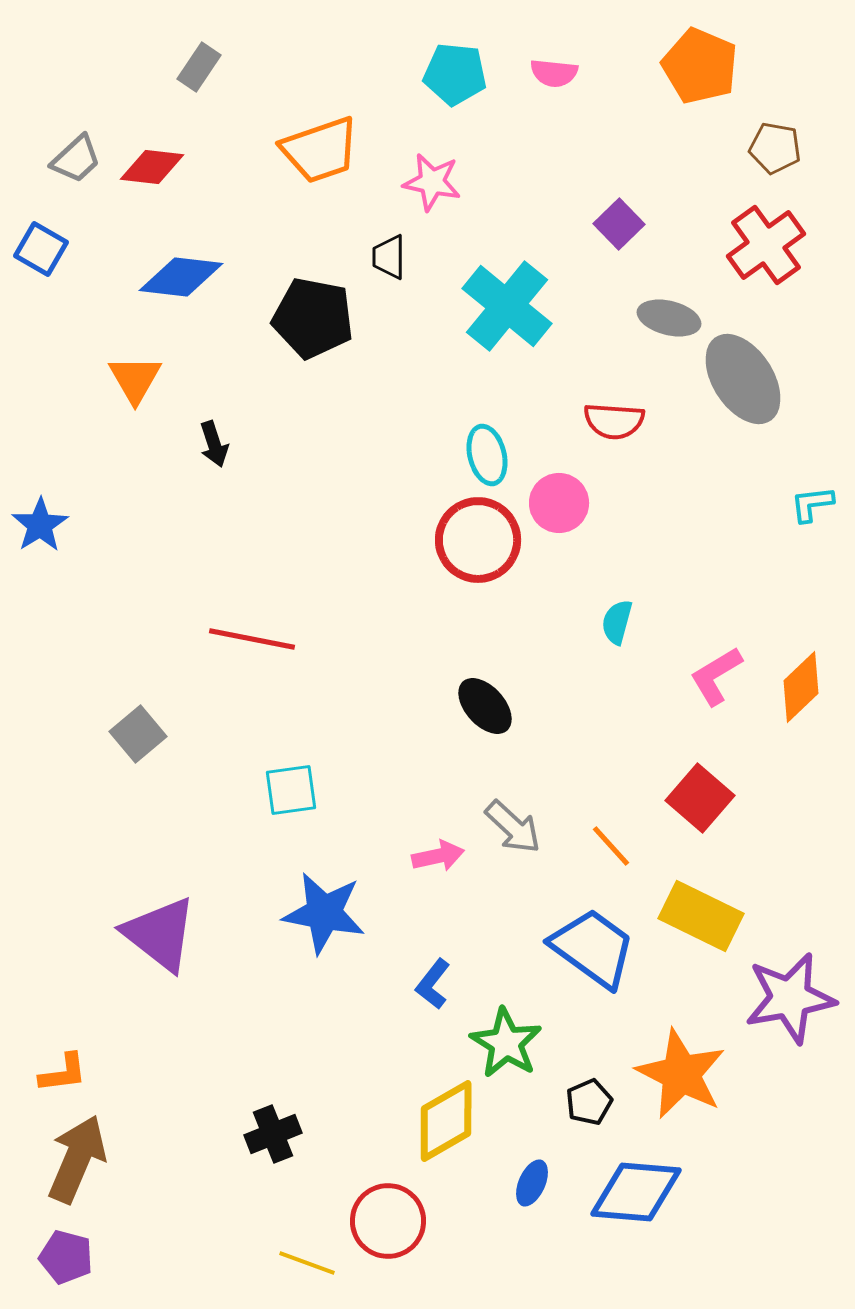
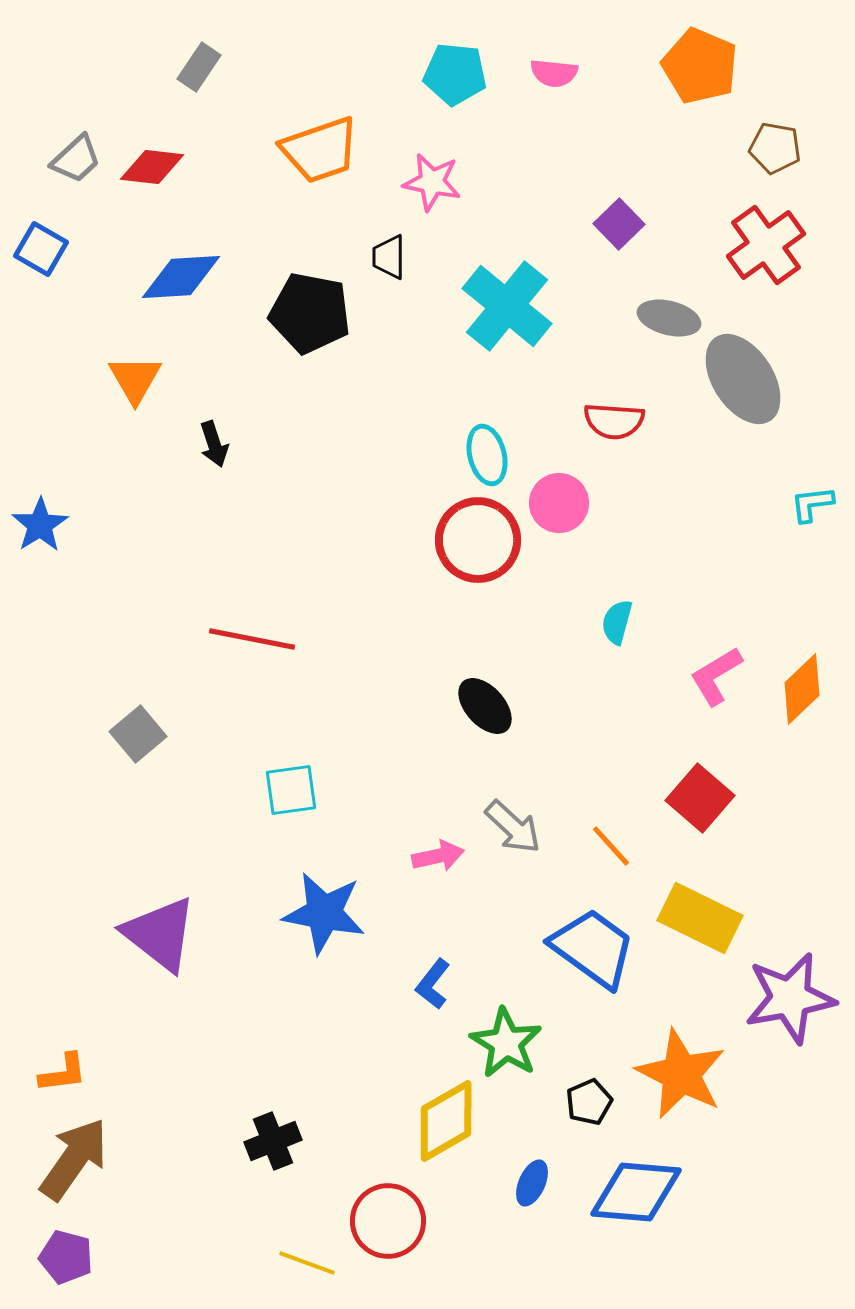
blue diamond at (181, 277): rotated 10 degrees counterclockwise
black pentagon at (313, 318): moved 3 px left, 5 px up
orange diamond at (801, 687): moved 1 px right, 2 px down
yellow rectangle at (701, 916): moved 1 px left, 2 px down
black cross at (273, 1134): moved 7 px down
brown arrow at (77, 1159): moved 3 px left; rotated 12 degrees clockwise
